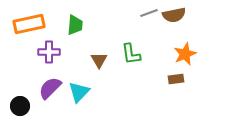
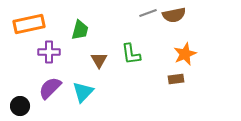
gray line: moved 1 px left
green trapezoid: moved 5 px right, 5 px down; rotated 10 degrees clockwise
cyan triangle: moved 4 px right
